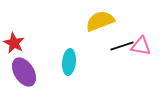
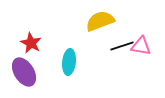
red star: moved 17 px right
